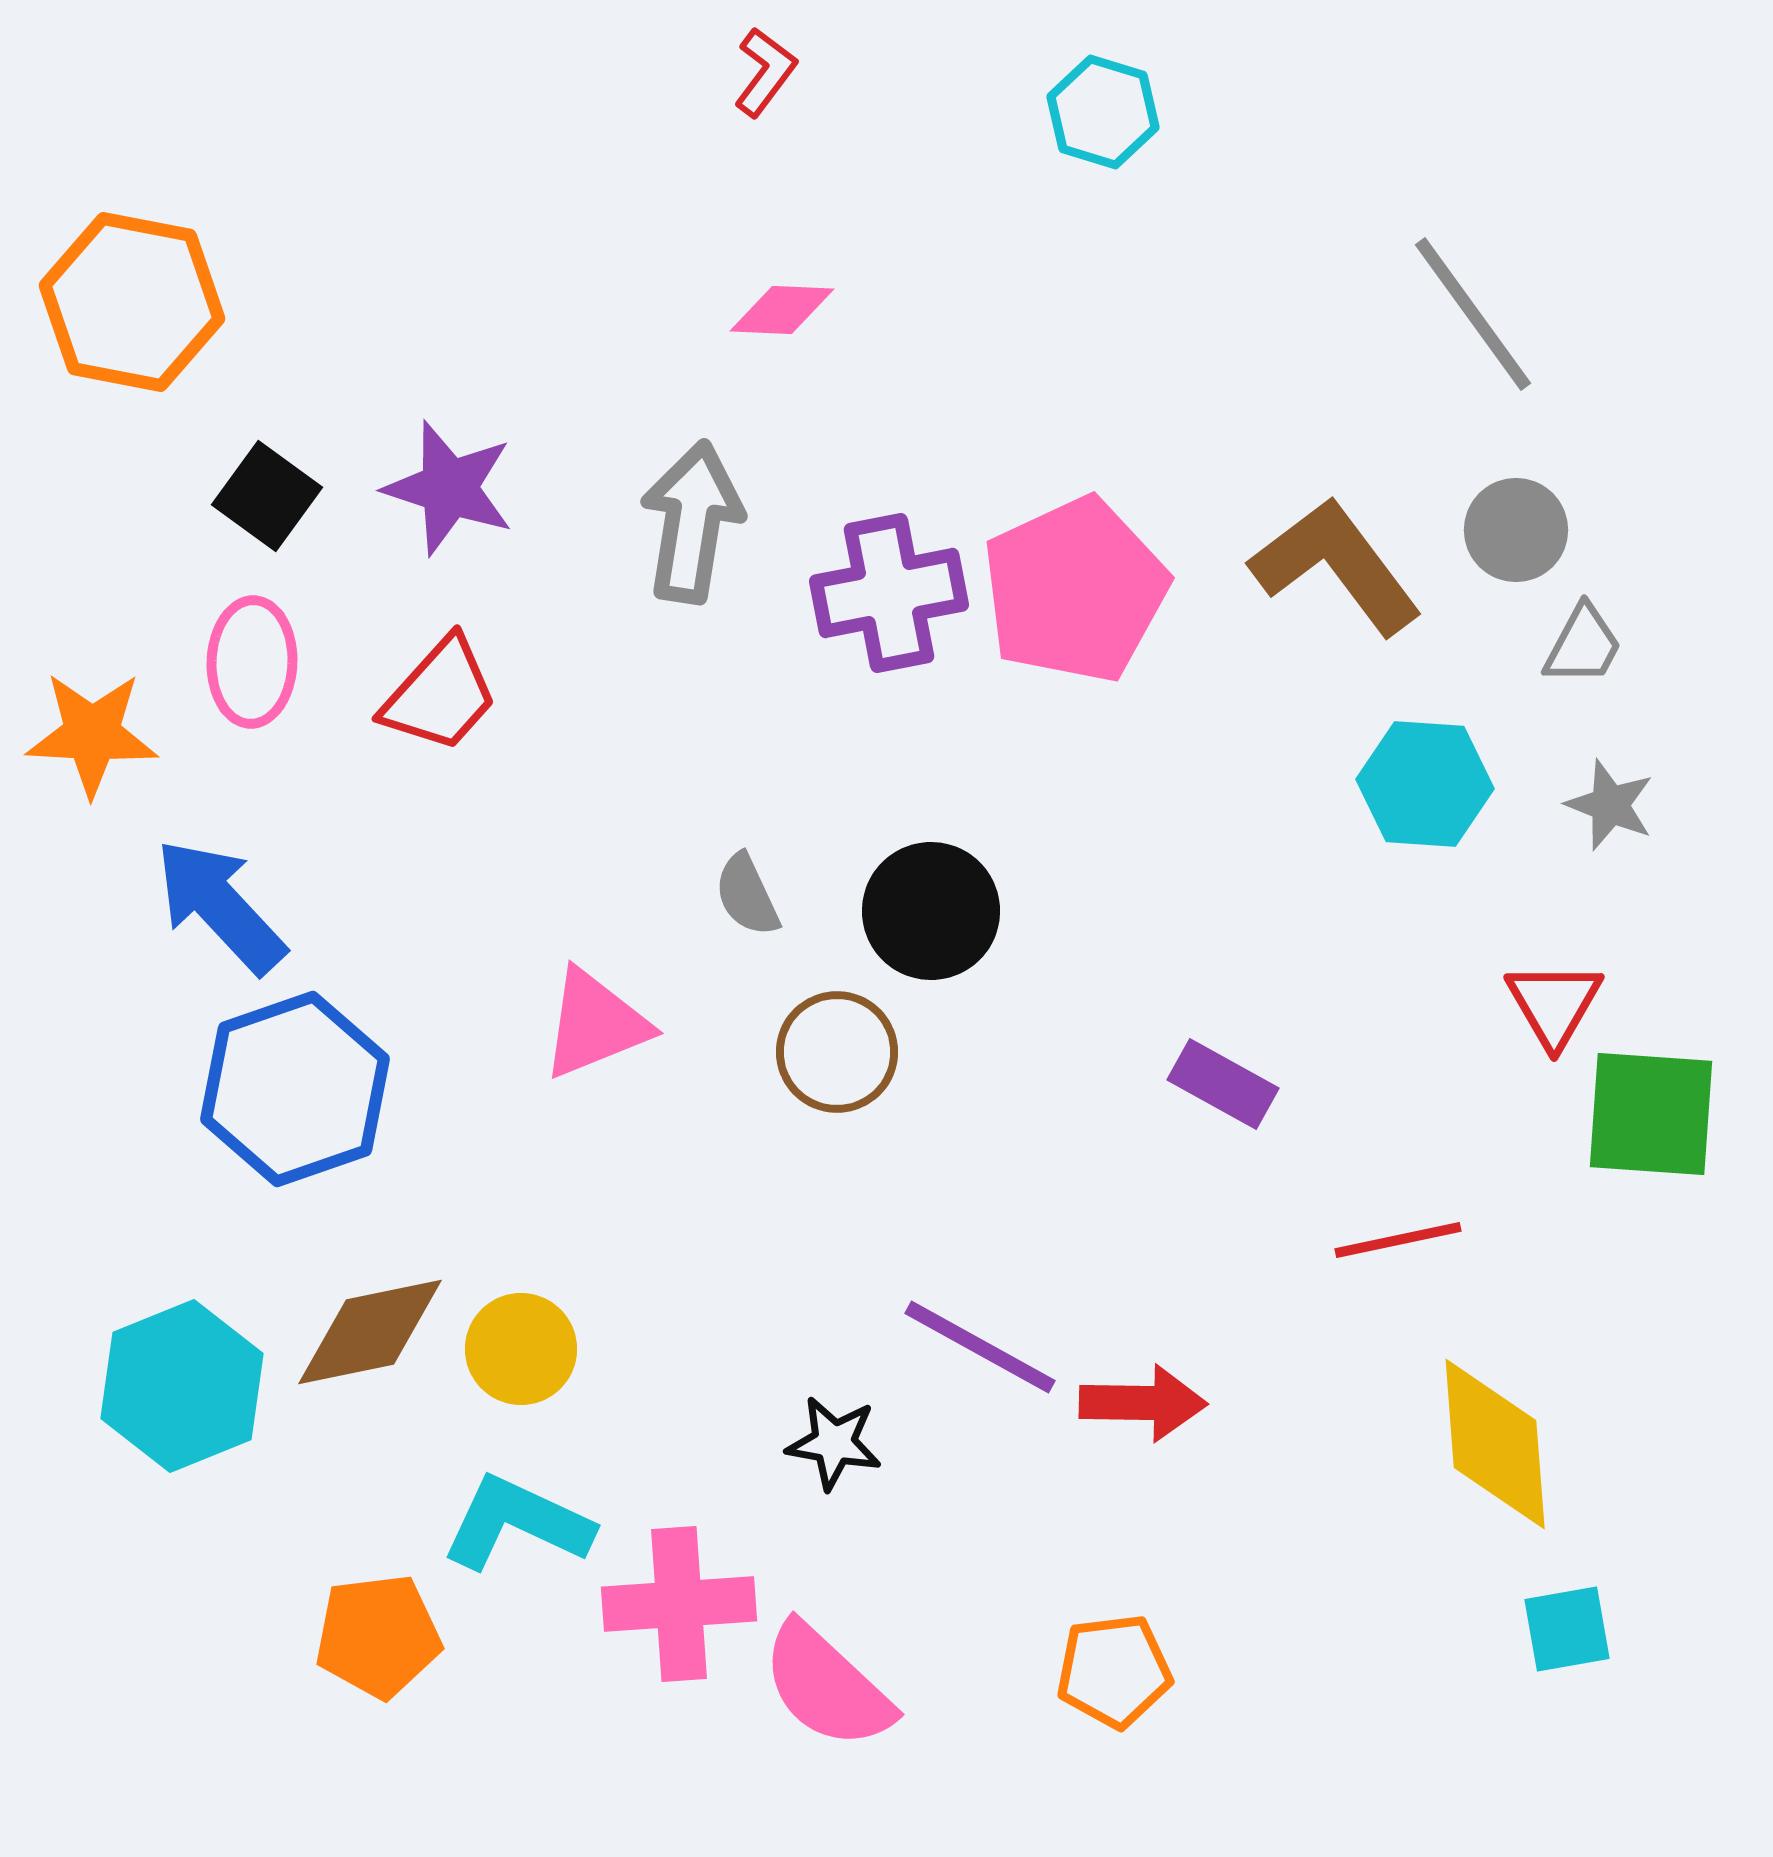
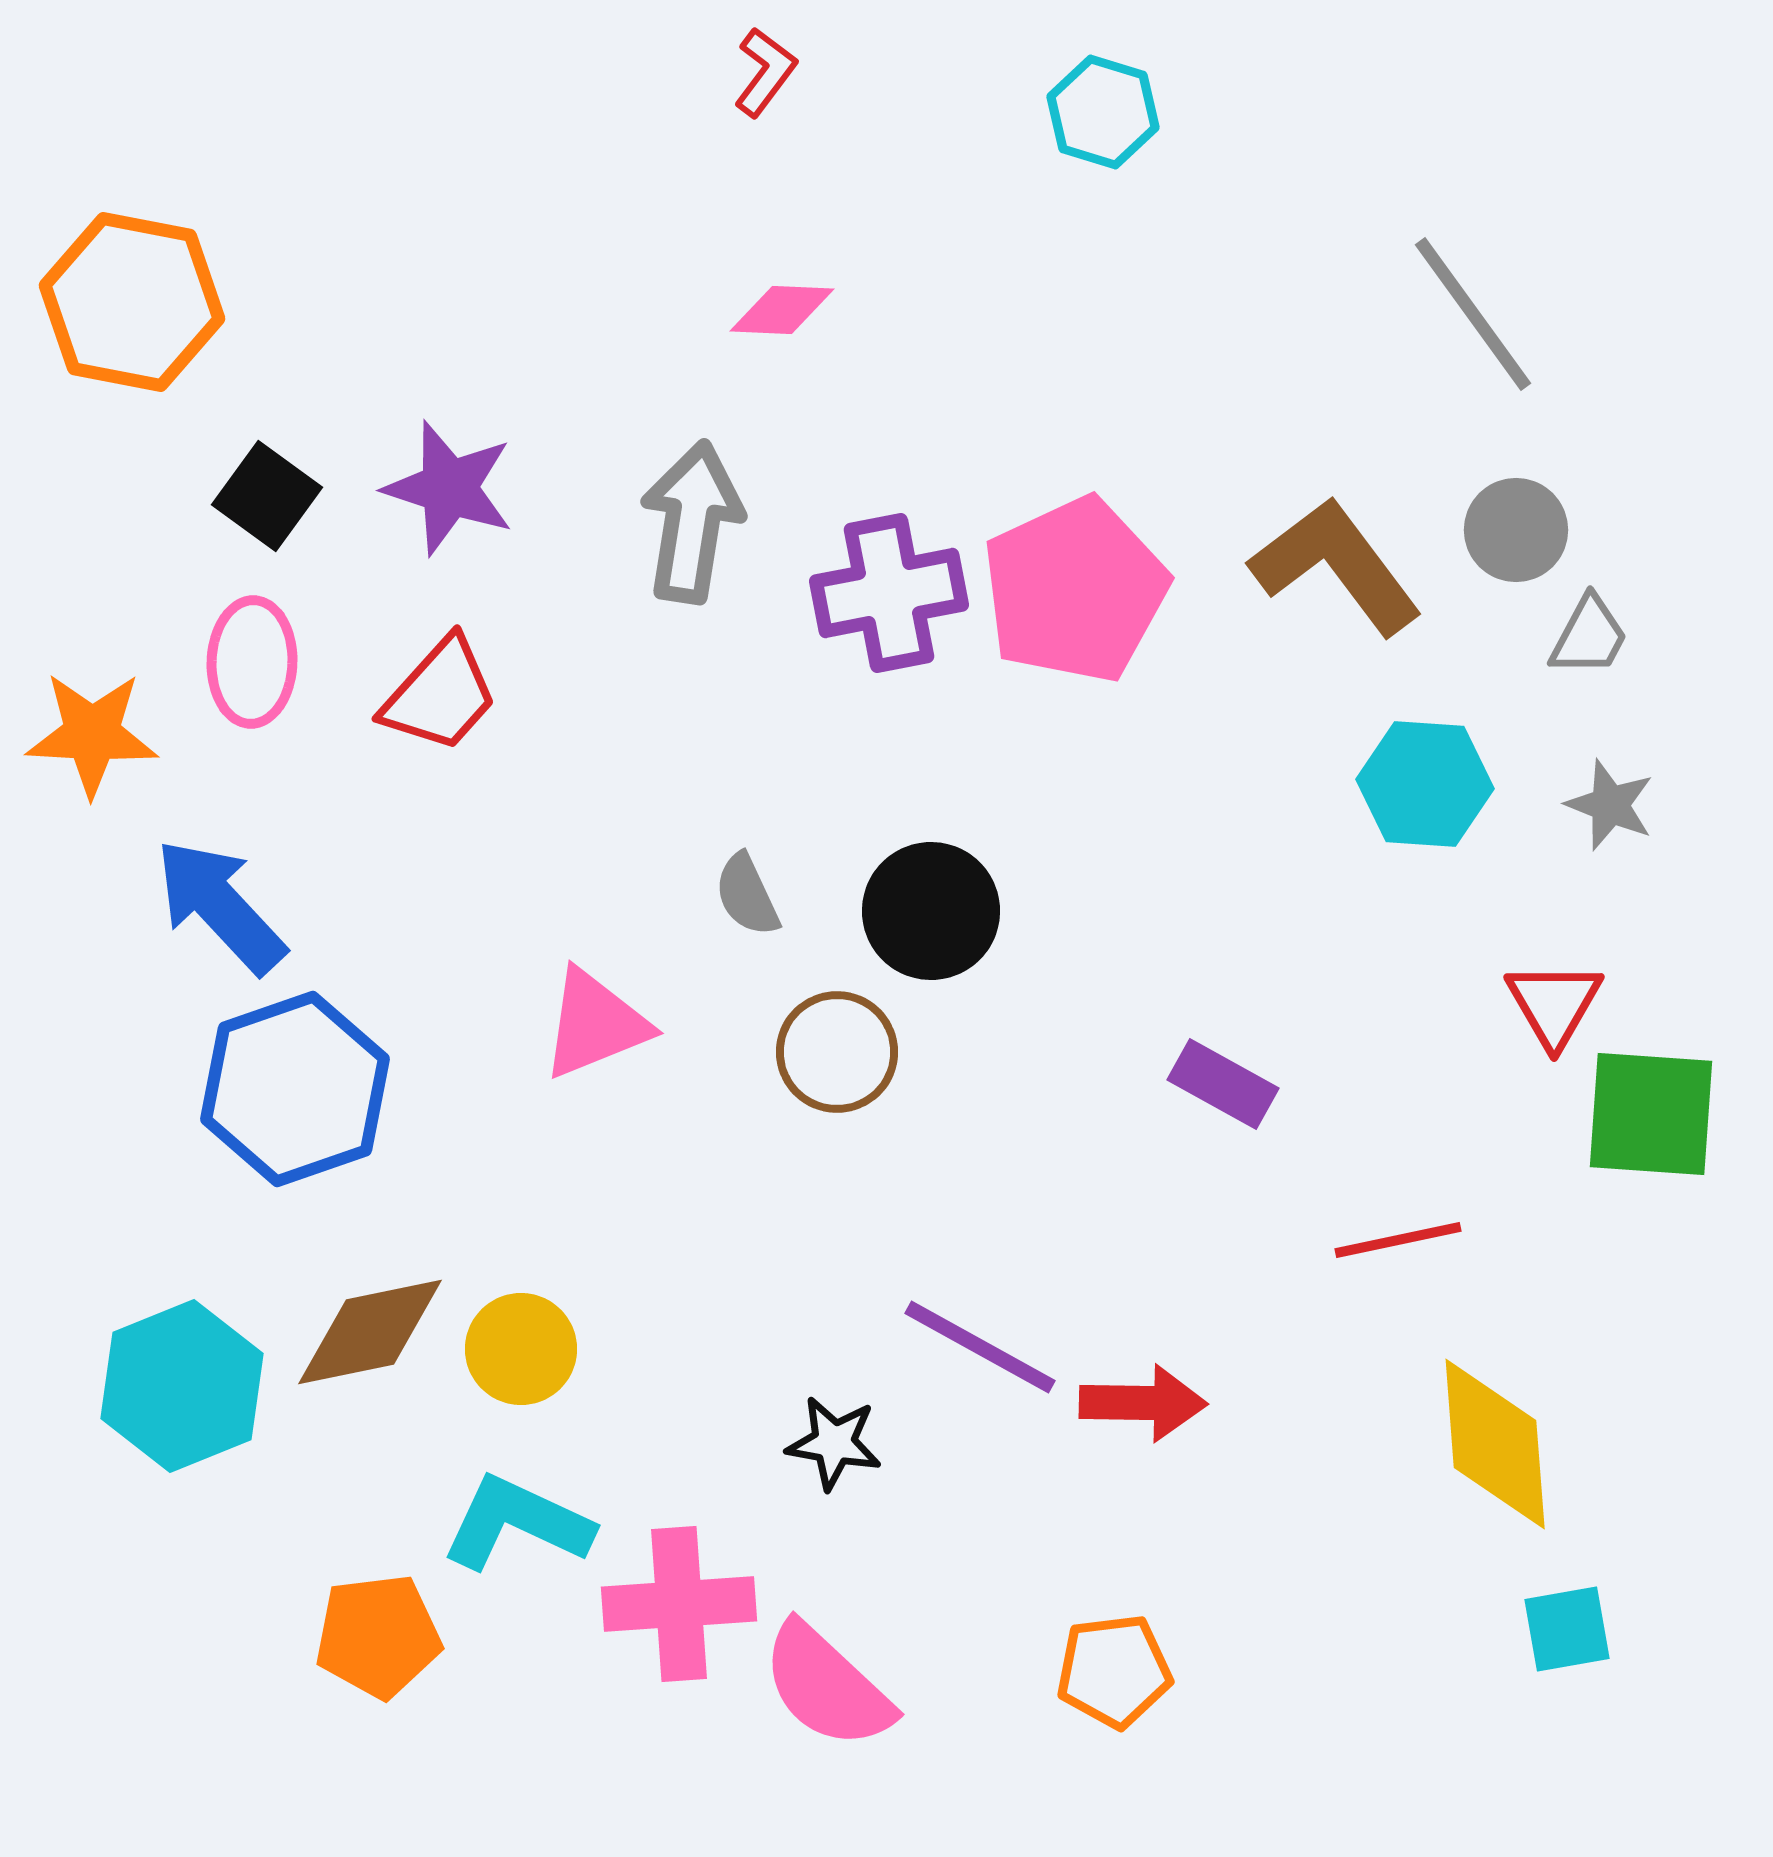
gray trapezoid at (1583, 645): moved 6 px right, 9 px up
